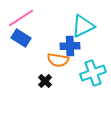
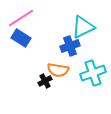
cyan triangle: moved 1 px down
blue cross: rotated 18 degrees counterclockwise
orange semicircle: moved 10 px down
black cross: rotated 16 degrees clockwise
